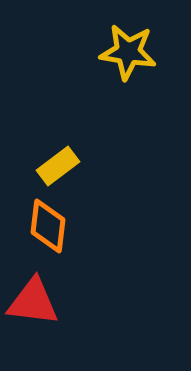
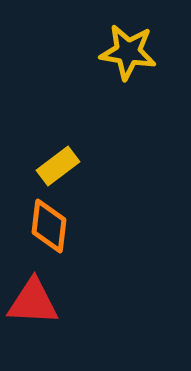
orange diamond: moved 1 px right
red triangle: rotated 4 degrees counterclockwise
